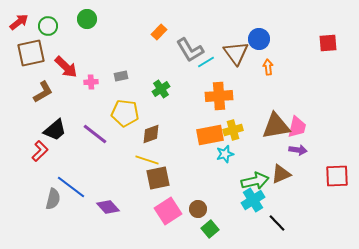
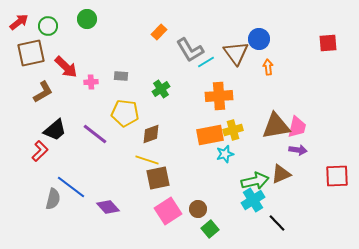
gray rectangle at (121, 76): rotated 16 degrees clockwise
